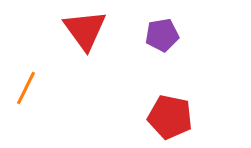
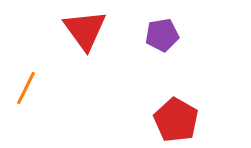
red pentagon: moved 6 px right, 3 px down; rotated 18 degrees clockwise
